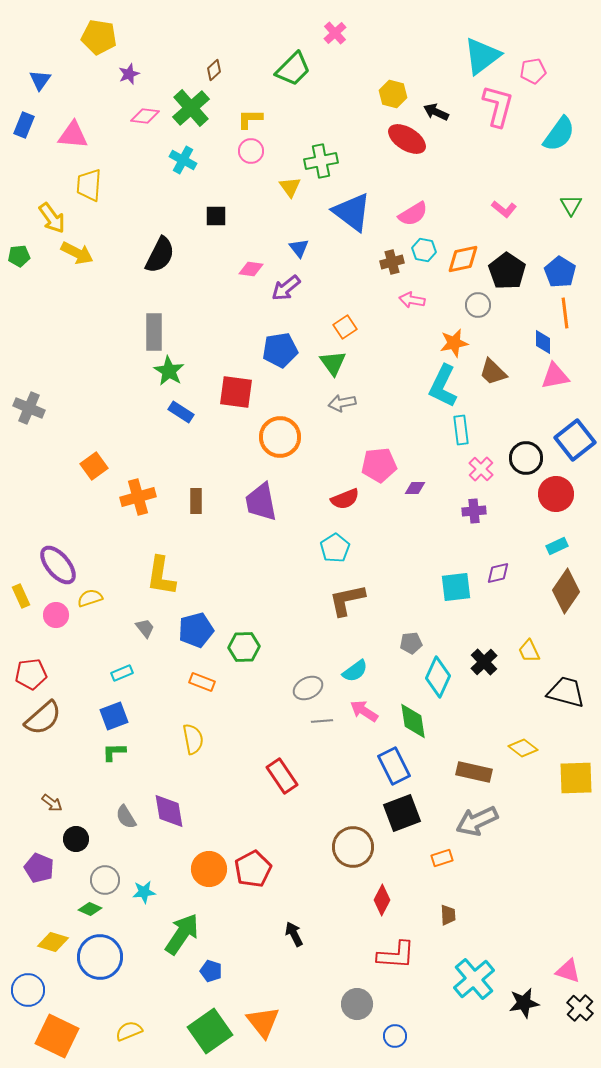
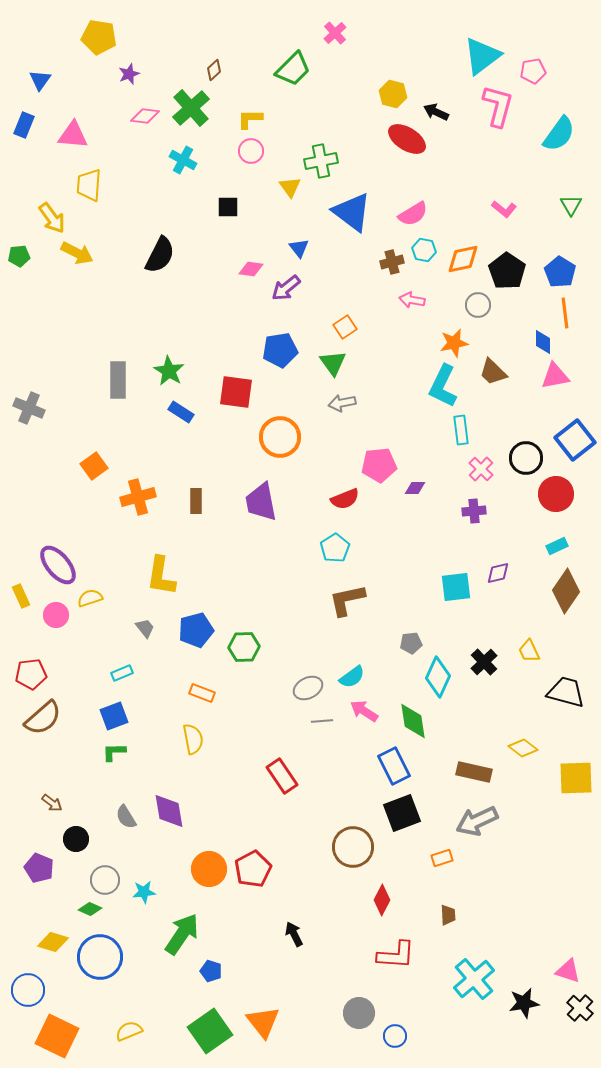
black square at (216, 216): moved 12 px right, 9 px up
gray rectangle at (154, 332): moved 36 px left, 48 px down
cyan semicircle at (355, 671): moved 3 px left, 6 px down
orange rectangle at (202, 682): moved 11 px down
gray circle at (357, 1004): moved 2 px right, 9 px down
